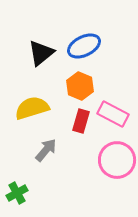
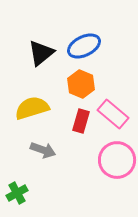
orange hexagon: moved 1 px right, 2 px up
pink rectangle: rotated 12 degrees clockwise
gray arrow: moved 3 px left; rotated 70 degrees clockwise
